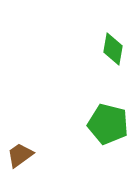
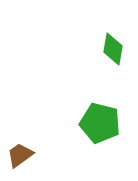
green pentagon: moved 8 px left, 1 px up
